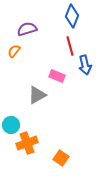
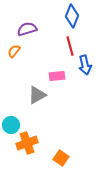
pink rectangle: rotated 28 degrees counterclockwise
